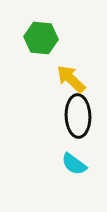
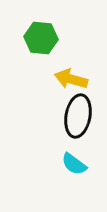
yellow arrow: rotated 28 degrees counterclockwise
black ellipse: rotated 12 degrees clockwise
